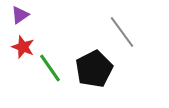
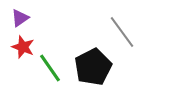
purple triangle: moved 3 px down
black pentagon: moved 1 px left, 2 px up
